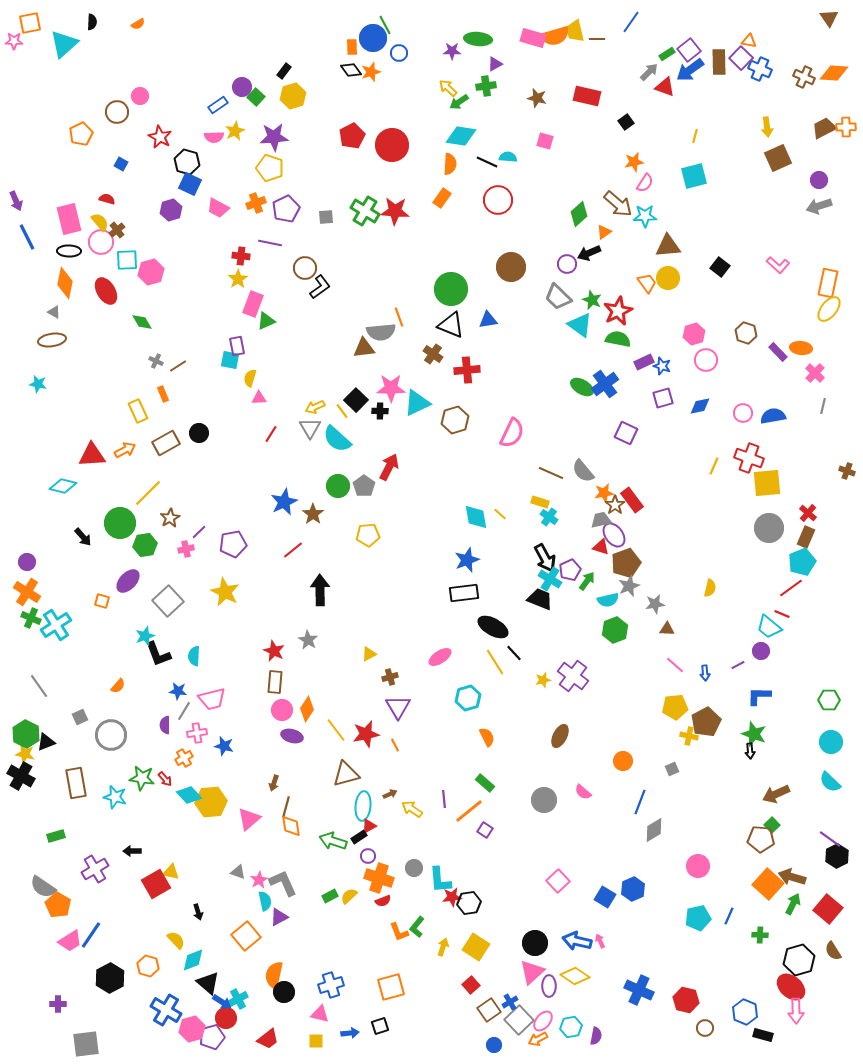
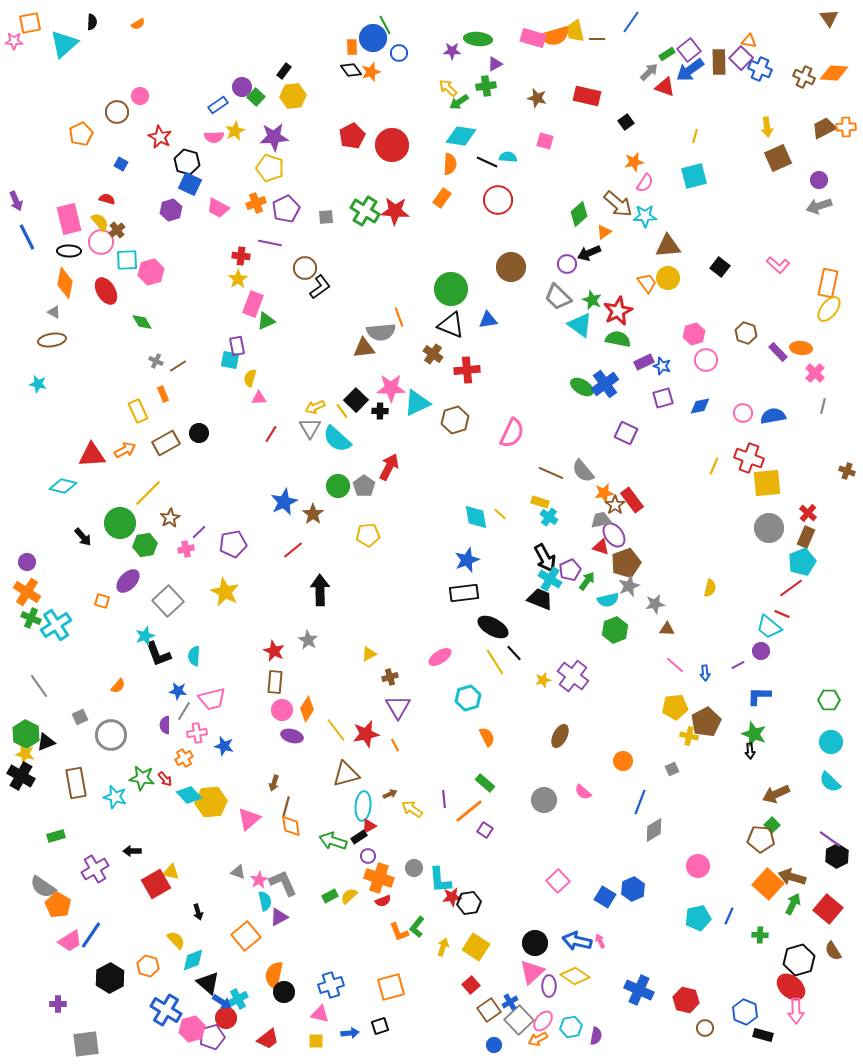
yellow hexagon at (293, 96): rotated 10 degrees clockwise
